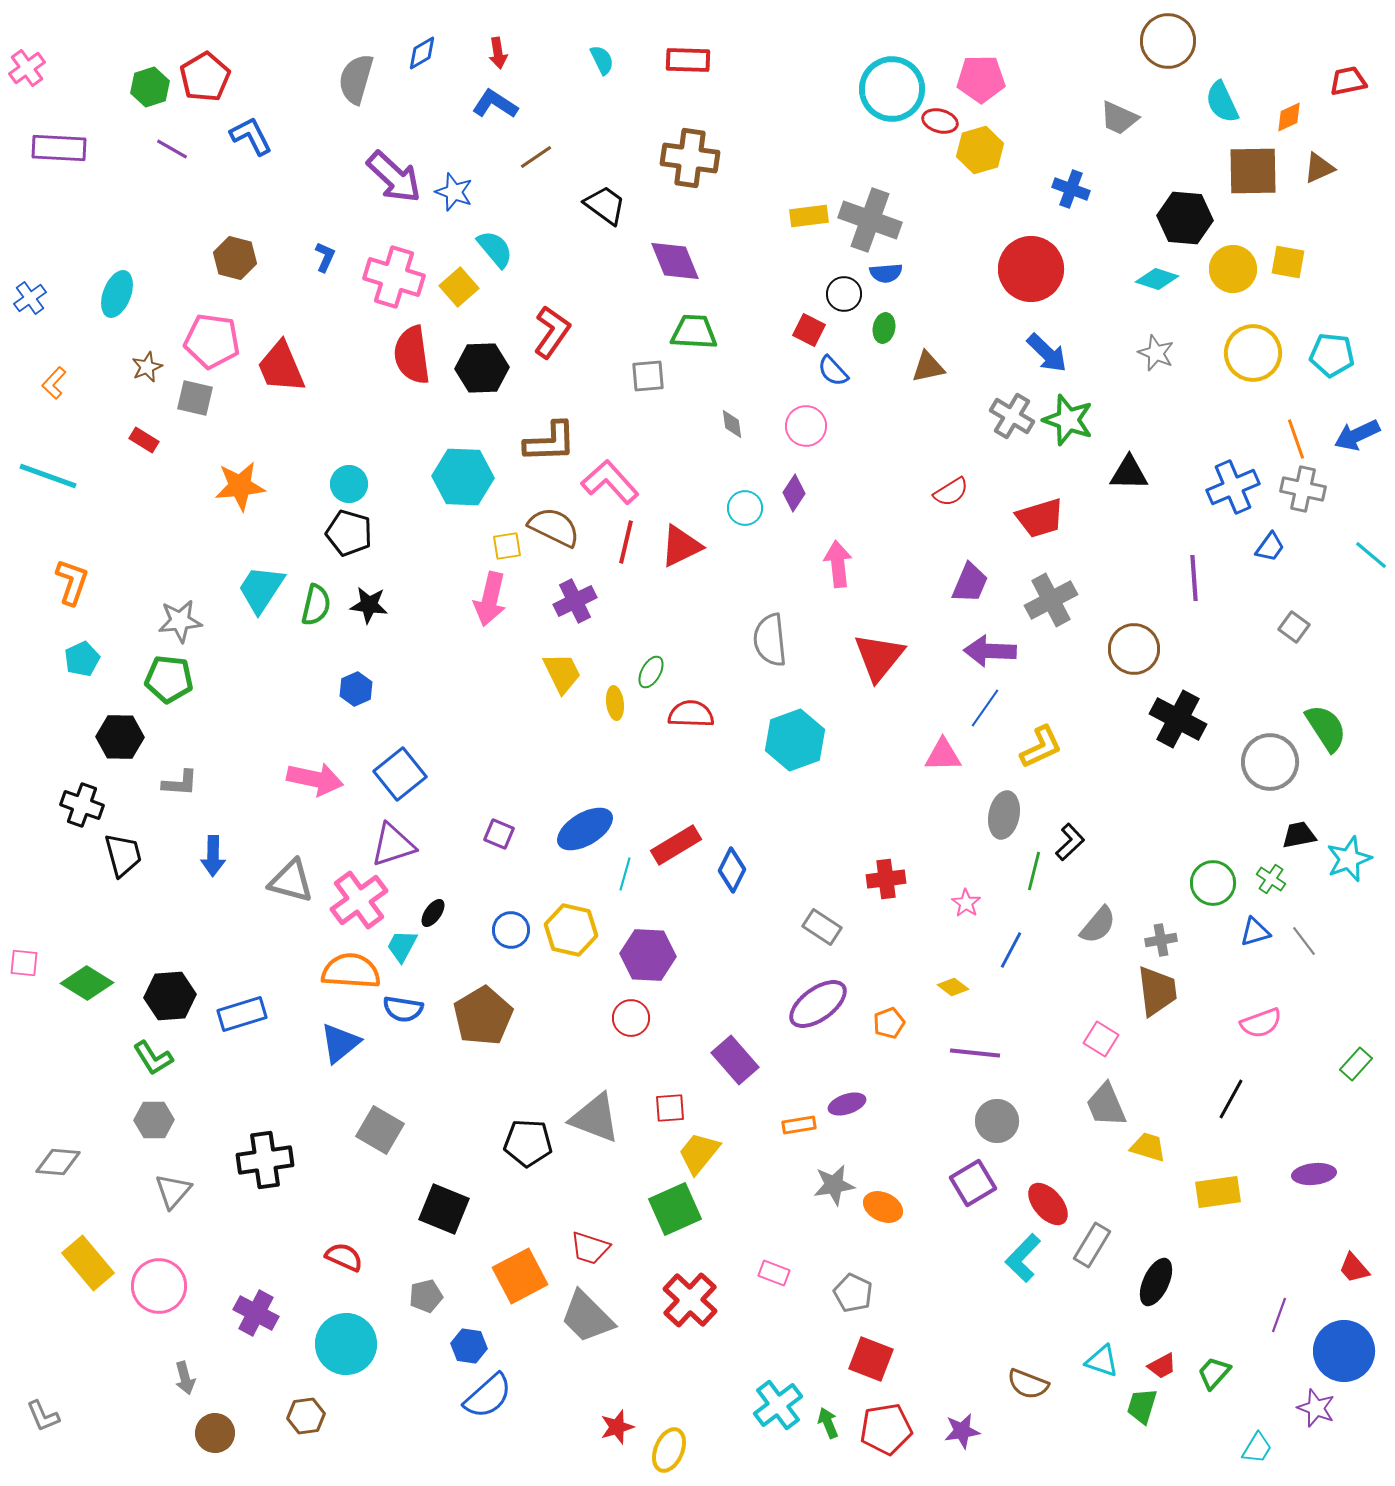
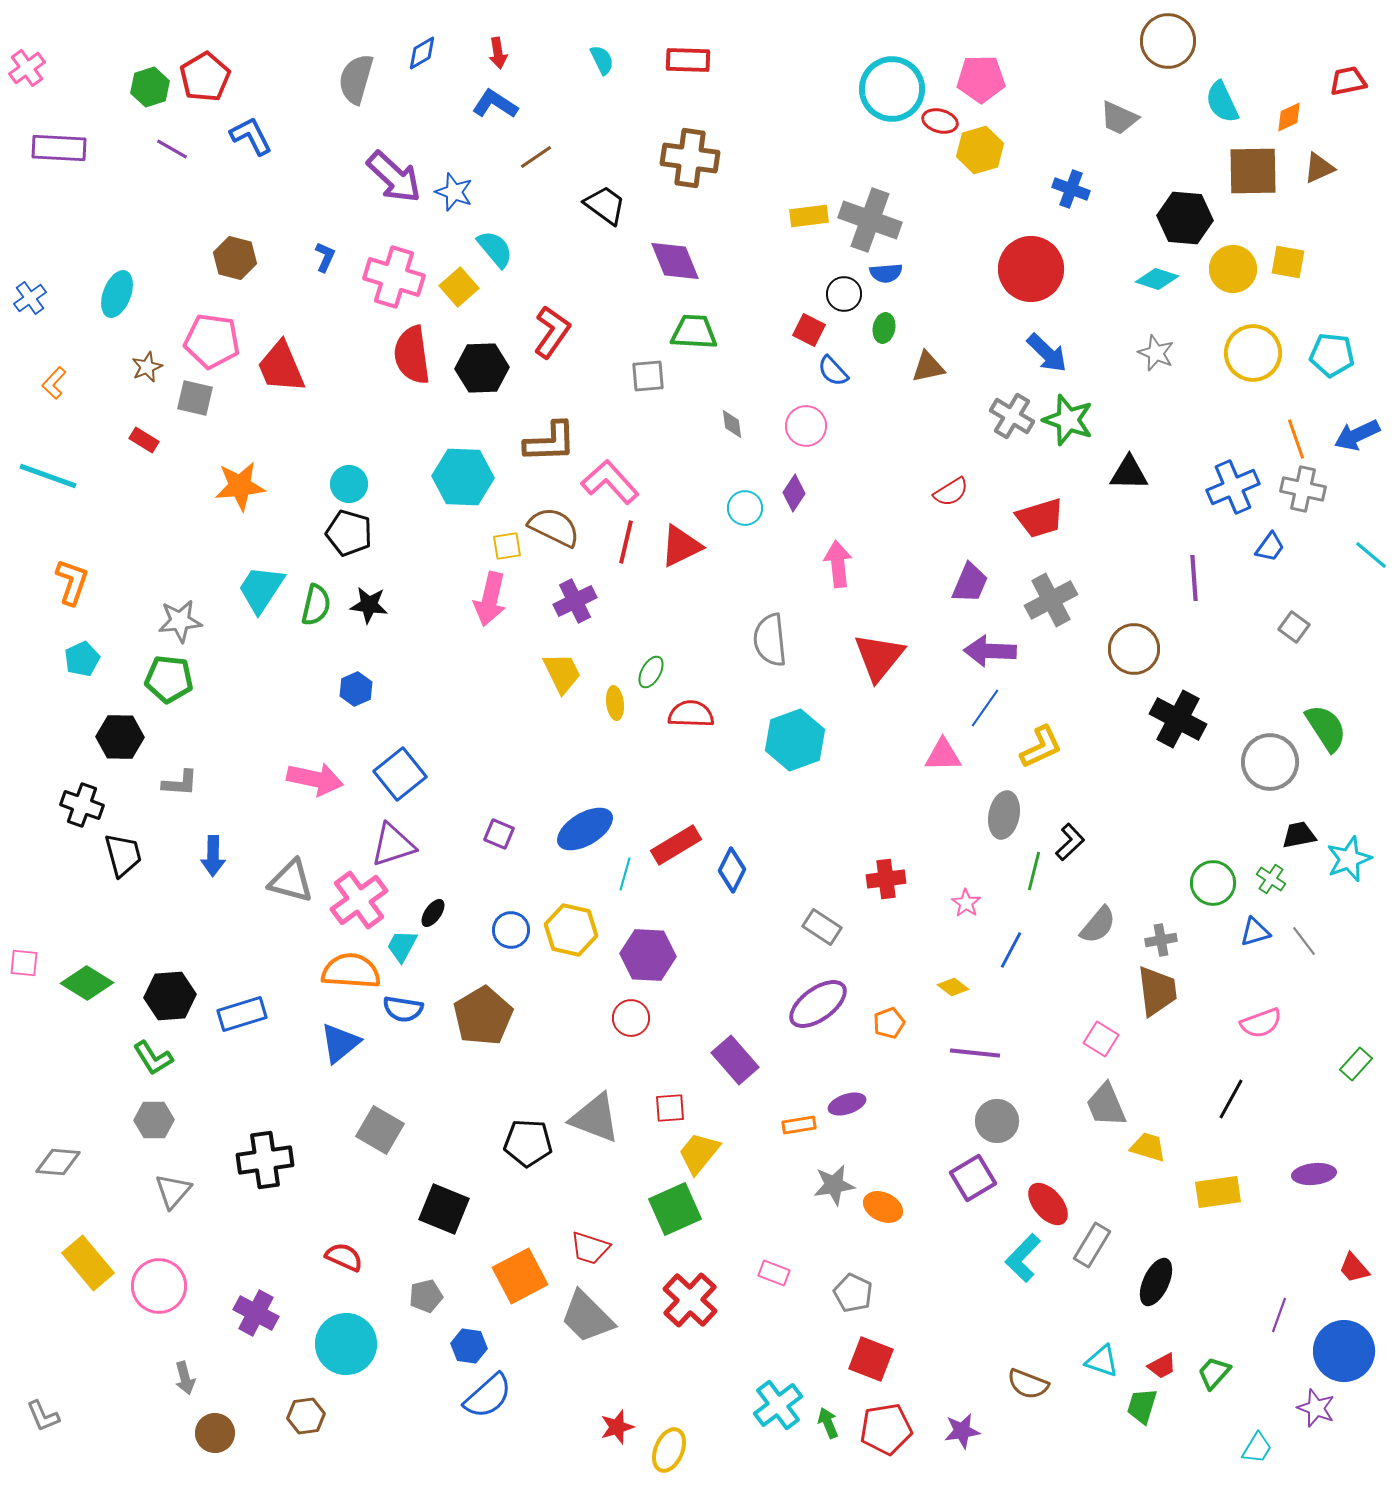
purple square at (973, 1183): moved 5 px up
